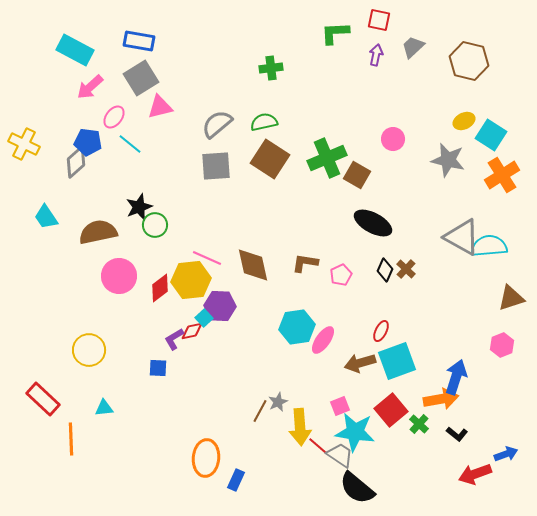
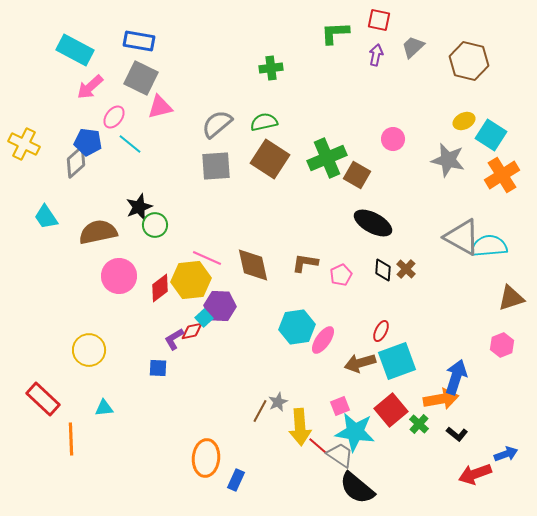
gray square at (141, 78): rotated 32 degrees counterclockwise
black diamond at (385, 270): moved 2 px left; rotated 20 degrees counterclockwise
